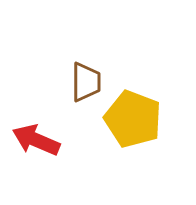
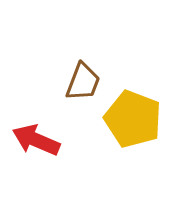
brown trapezoid: moved 3 px left; rotated 21 degrees clockwise
